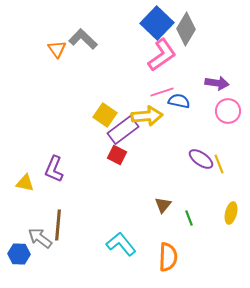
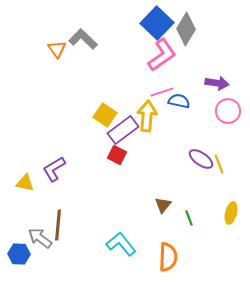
yellow arrow: rotated 80 degrees counterclockwise
purple L-shape: rotated 36 degrees clockwise
